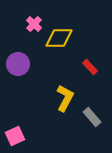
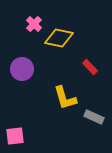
yellow diamond: rotated 12 degrees clockwise
purple circle: moved 4 px right, 5 px down
yellow L-shape: rotated 136 degrees clockwise
gray rectangle: moved 2 px right; rotated 24 degrees counterclockwise
pink square: rotated 18 degrees clockwise
